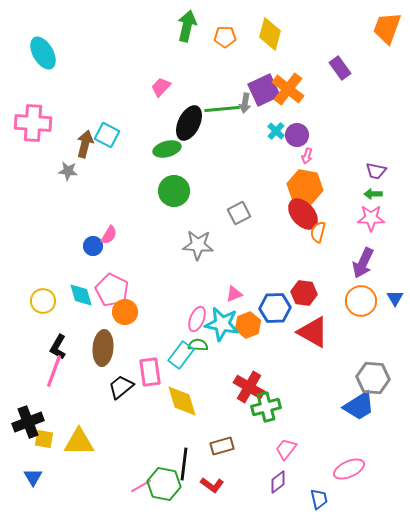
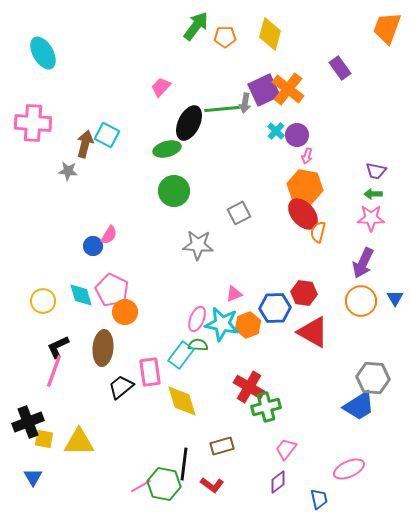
green arrow at (187, 26): moved 9 px right; rotated 24 degrees clockwise
black L-shape at (58, 347): rotated 35 degrees clockwise
